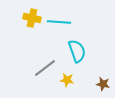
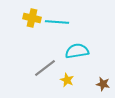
cyan line: moved 2 px left
cyan semicircle: rotated 80 degrees counterclockwise
yellow star: rotated 16 degrees clockwise
